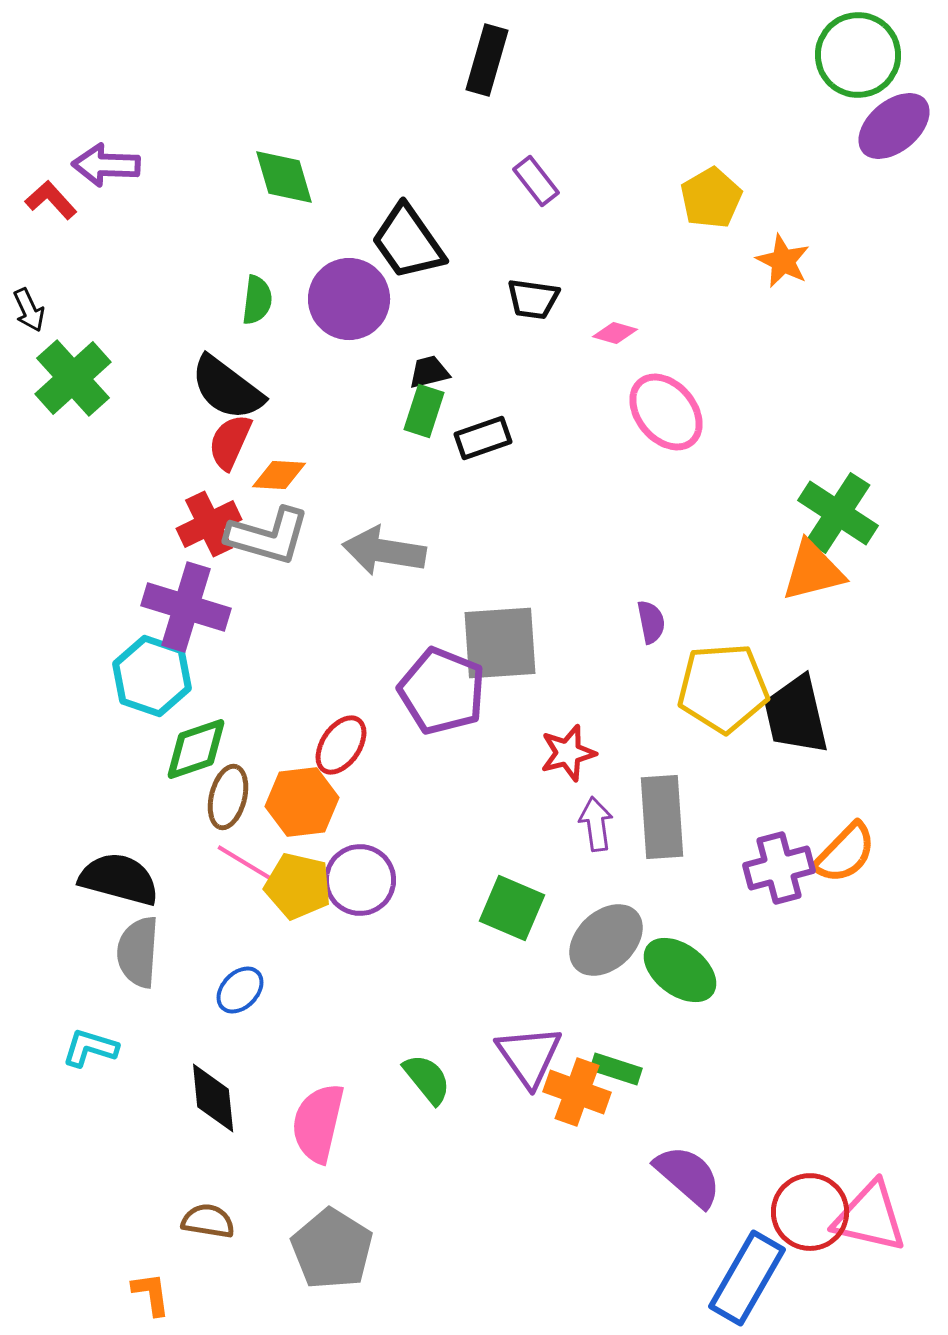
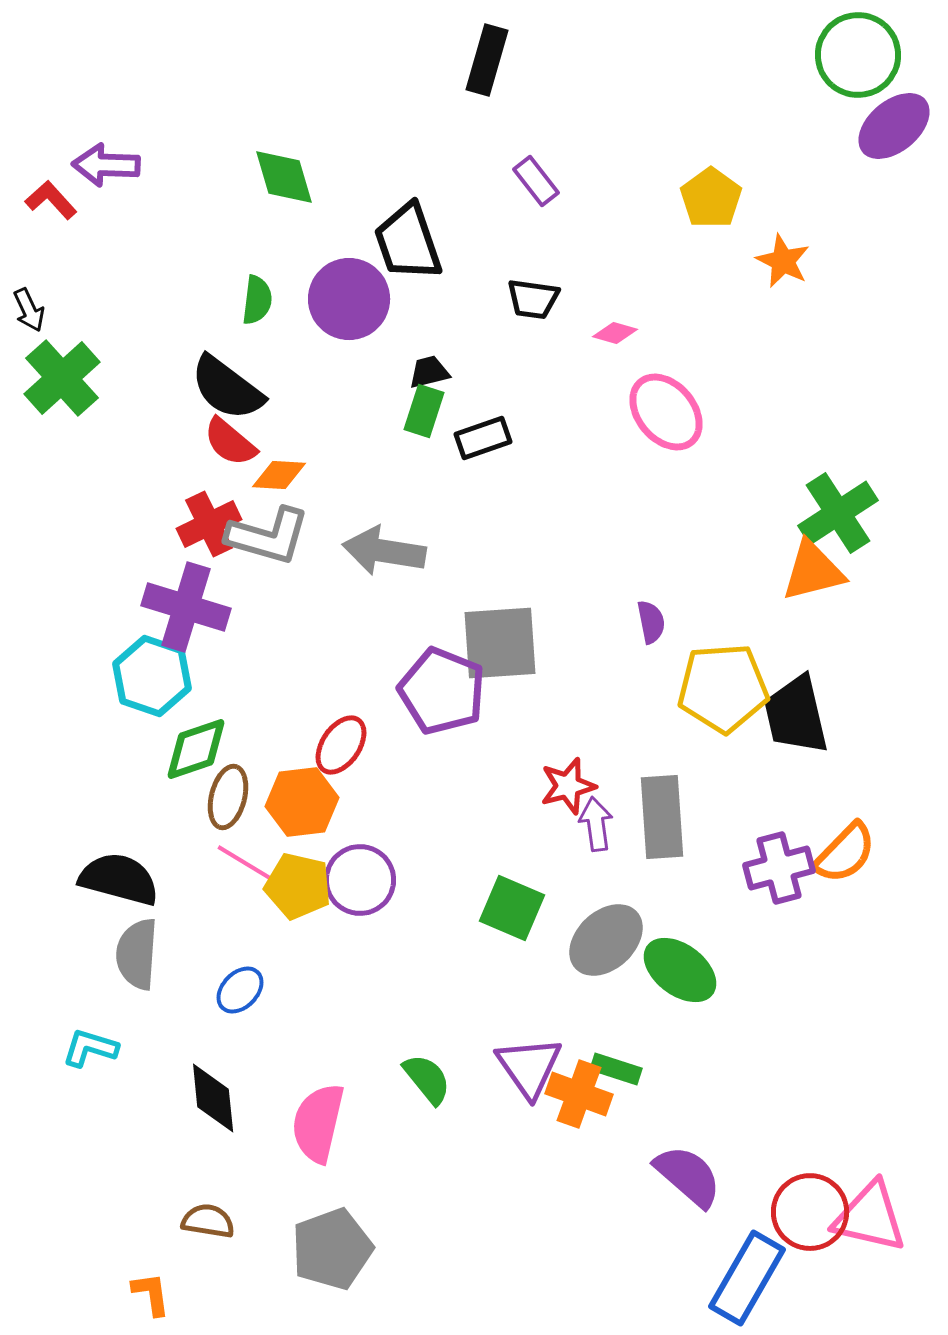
yellow pentagon at (711, 198): rotated 6 degrees counterclockwise
black trapezoid at (408, 242): rotated 16 degrees clockwise
green cross at (73, 378): moved 11 px left
red semicircle at (230, 442): rotated 74 degrees counterclockwise
green cross at (838, 513): rotated 24 degrees clockwise
red star at (568, 753): moved 33 px down
gray semicircle at (138, 952): moved 1 px left, 2 px down
purple triangle at (529, 1056): moved 11 px down
orange cross at (577, 1092): moved 2 px right, 2 px down
gray pentagon at (332, 1249): rotated 20 degrees clockwise
